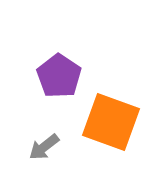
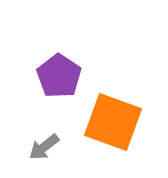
orange square: moved 2 px right
